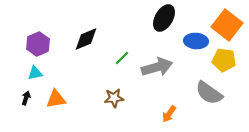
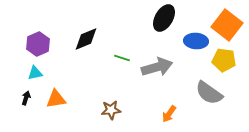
green line: rotated 63 degrees clockwise
brown star: moved 3 px left, 12 px down
